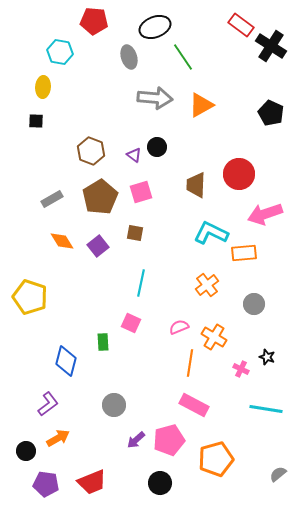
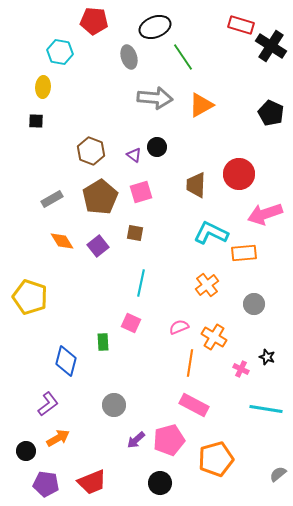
red rectangle at (241, 25): rotated 20 degrees counterclockwise
